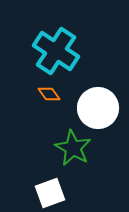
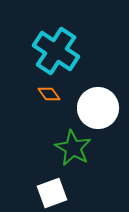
white square: moved 2 px right
